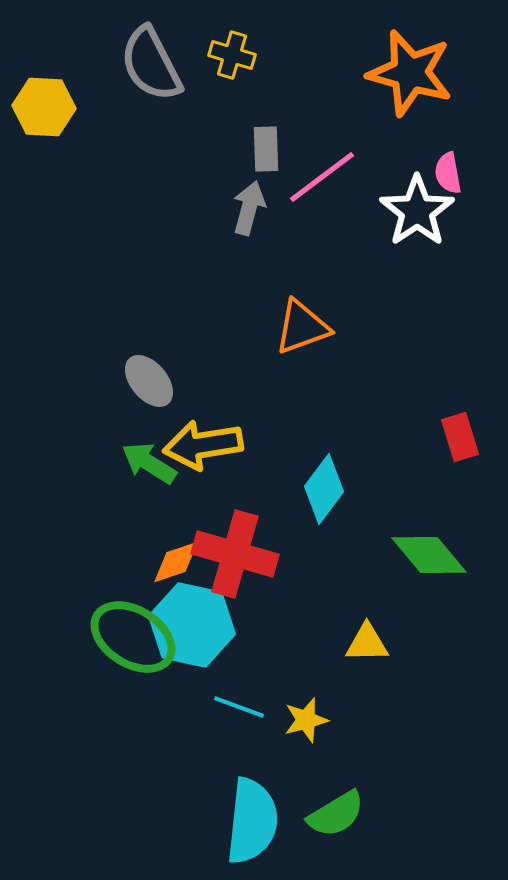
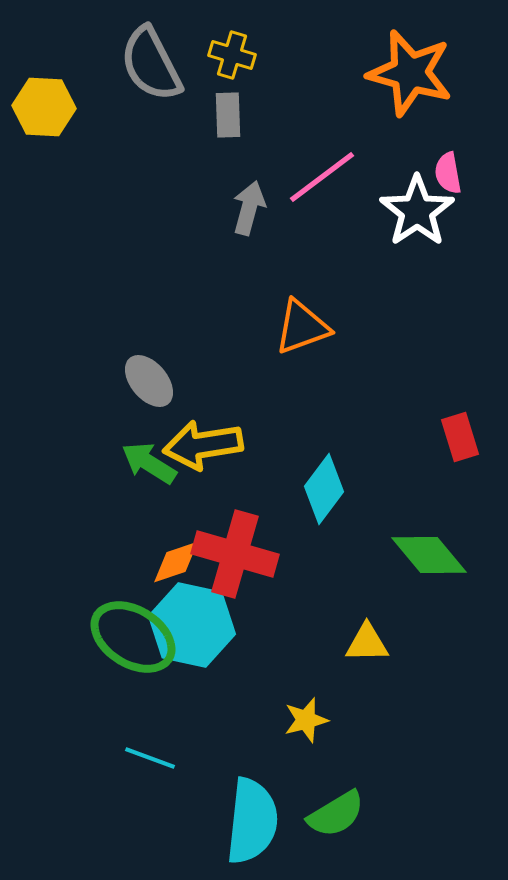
gray rectangle: moved 38 px left, 34 px up
cyan line: moved 89 px left, 51 px down
